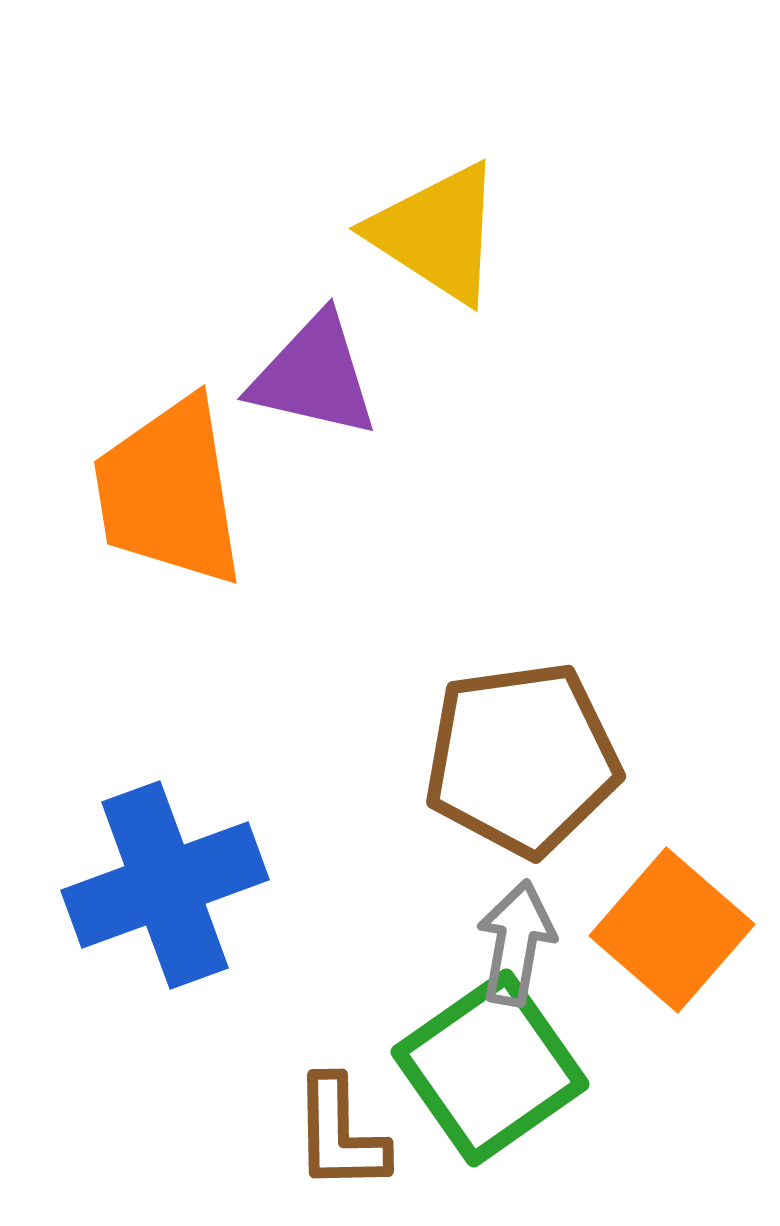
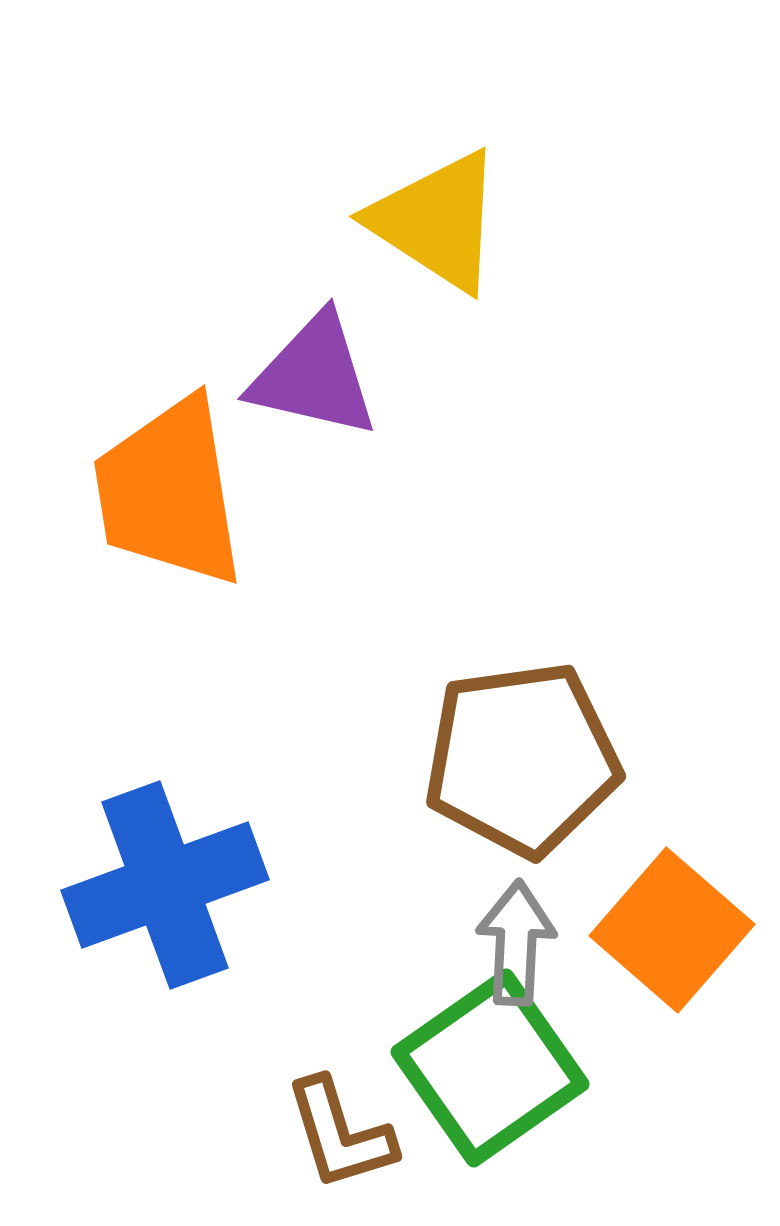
yellow triangle: moved 12 px up
gray arrow: rotated 7 degrees counterclockwise
brown L-shape: rotated 16 degrees counterclockwise
